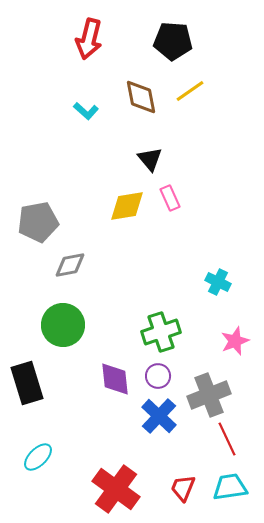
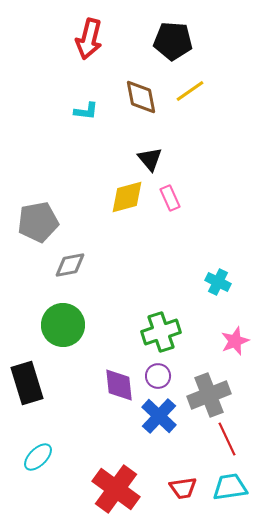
cyan L-shape: rotated 35 degrees counterclockwise
yellow diamond: moved 9 px up; rotated 6 degrees counterclockwise
purple diamond: moved 4 px right, 6 px down
red trapezoid: rotated 120 degrees counterclockwise
